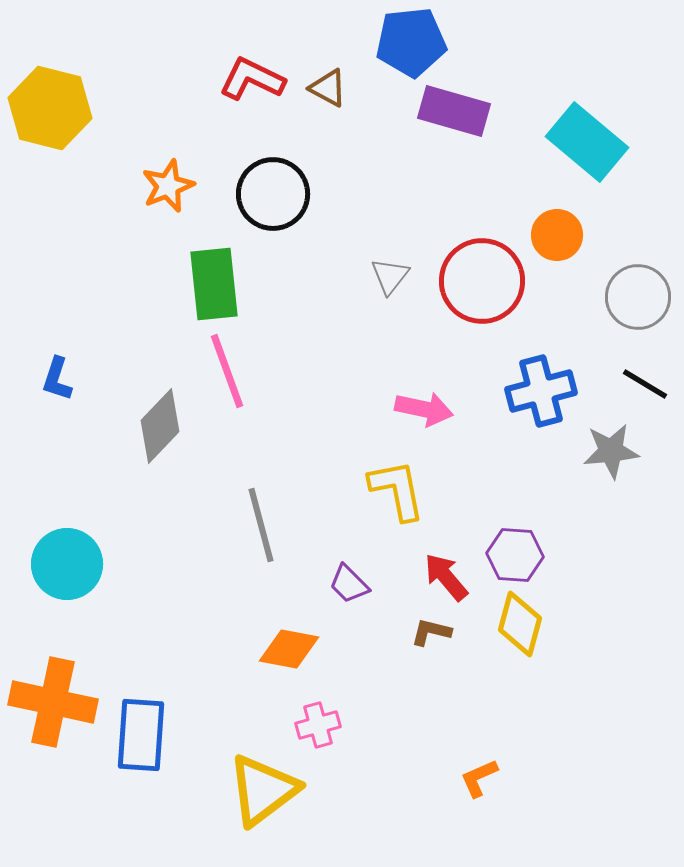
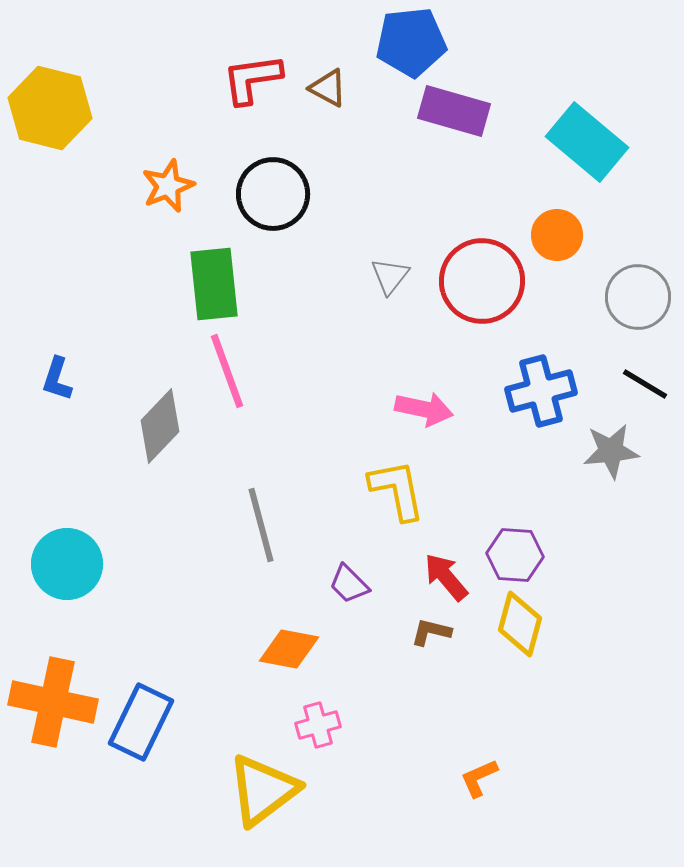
red L-shape: rotated 34 degrees counterclockwise
blue rectangle: moved 13 px up; rotated 22 degrees clockwise
